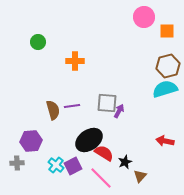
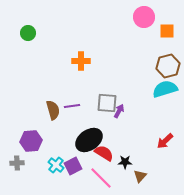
green circle: moved 10 px left, 9 px up
orange cross: moved 6 px right
red arrow: rotated 54 degrees counterclockwise
black star: rotated 24 degrees clockwise
